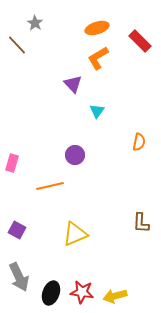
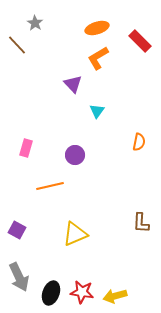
pink rectangle: moved 14 px right, 15 px up
